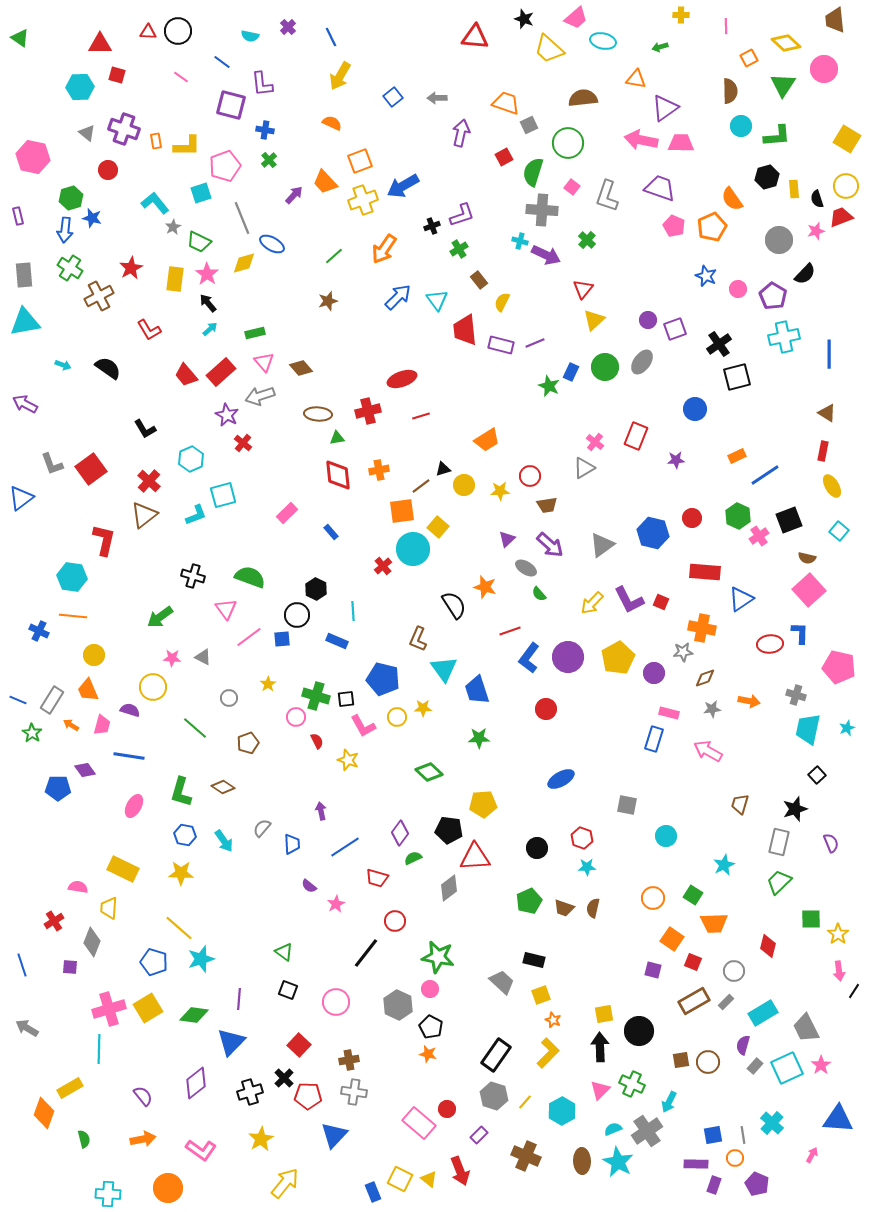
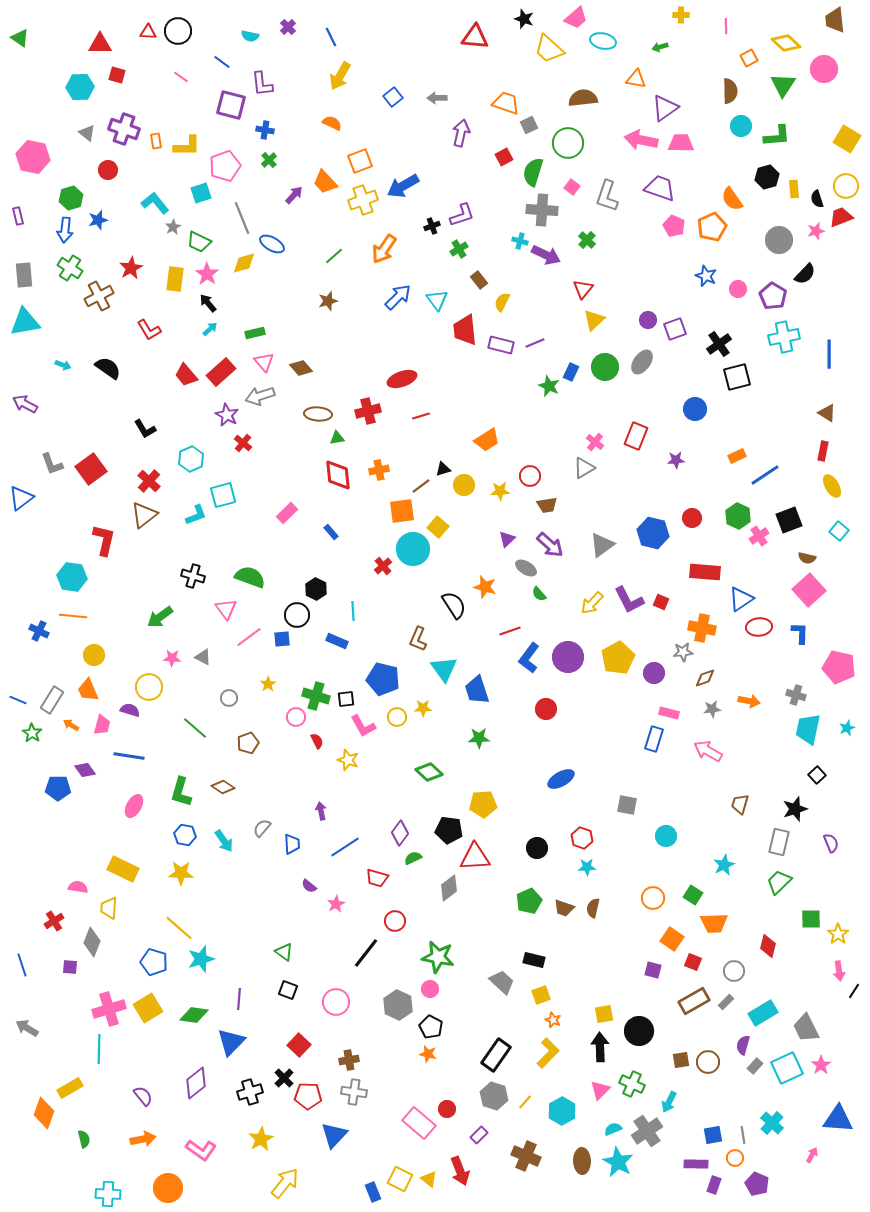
blue star at (92, 218): moved 6 px right, 2 px down; rotated 30 degrees counterclockwise
red ellipse at (770, 644): moved 11 px left, 17 px up
yellow circle at (153, 687): moved 4 px left
